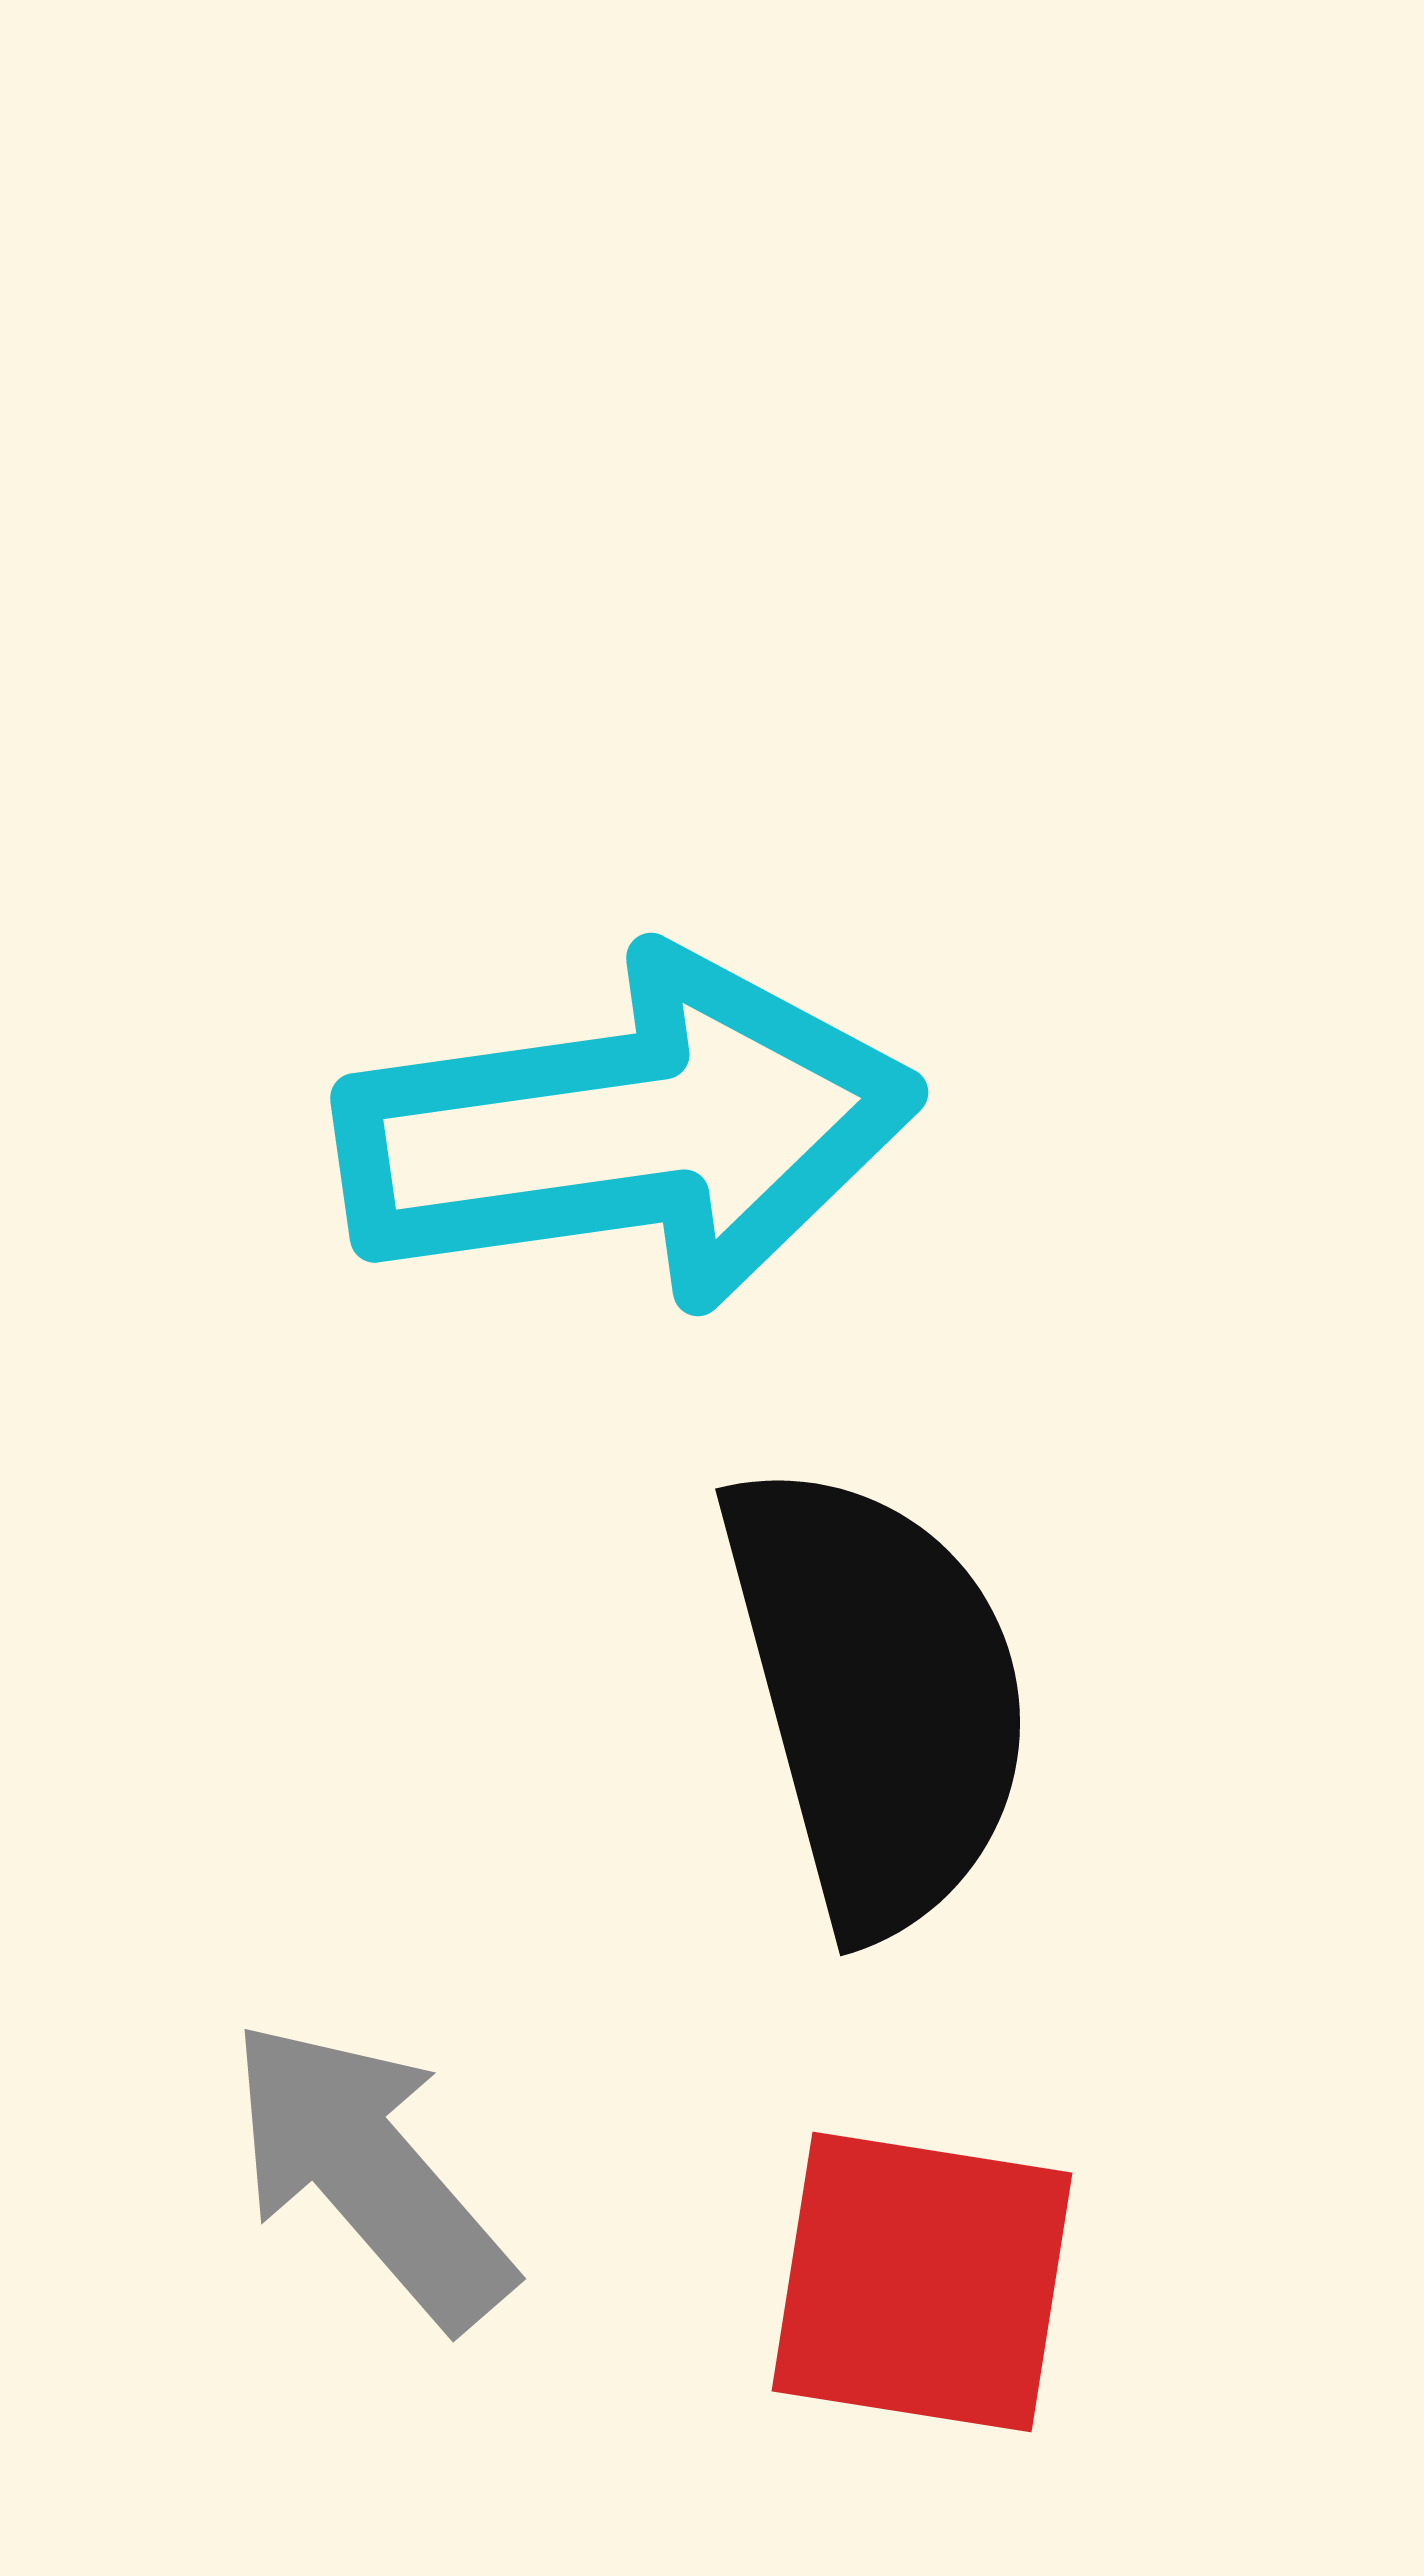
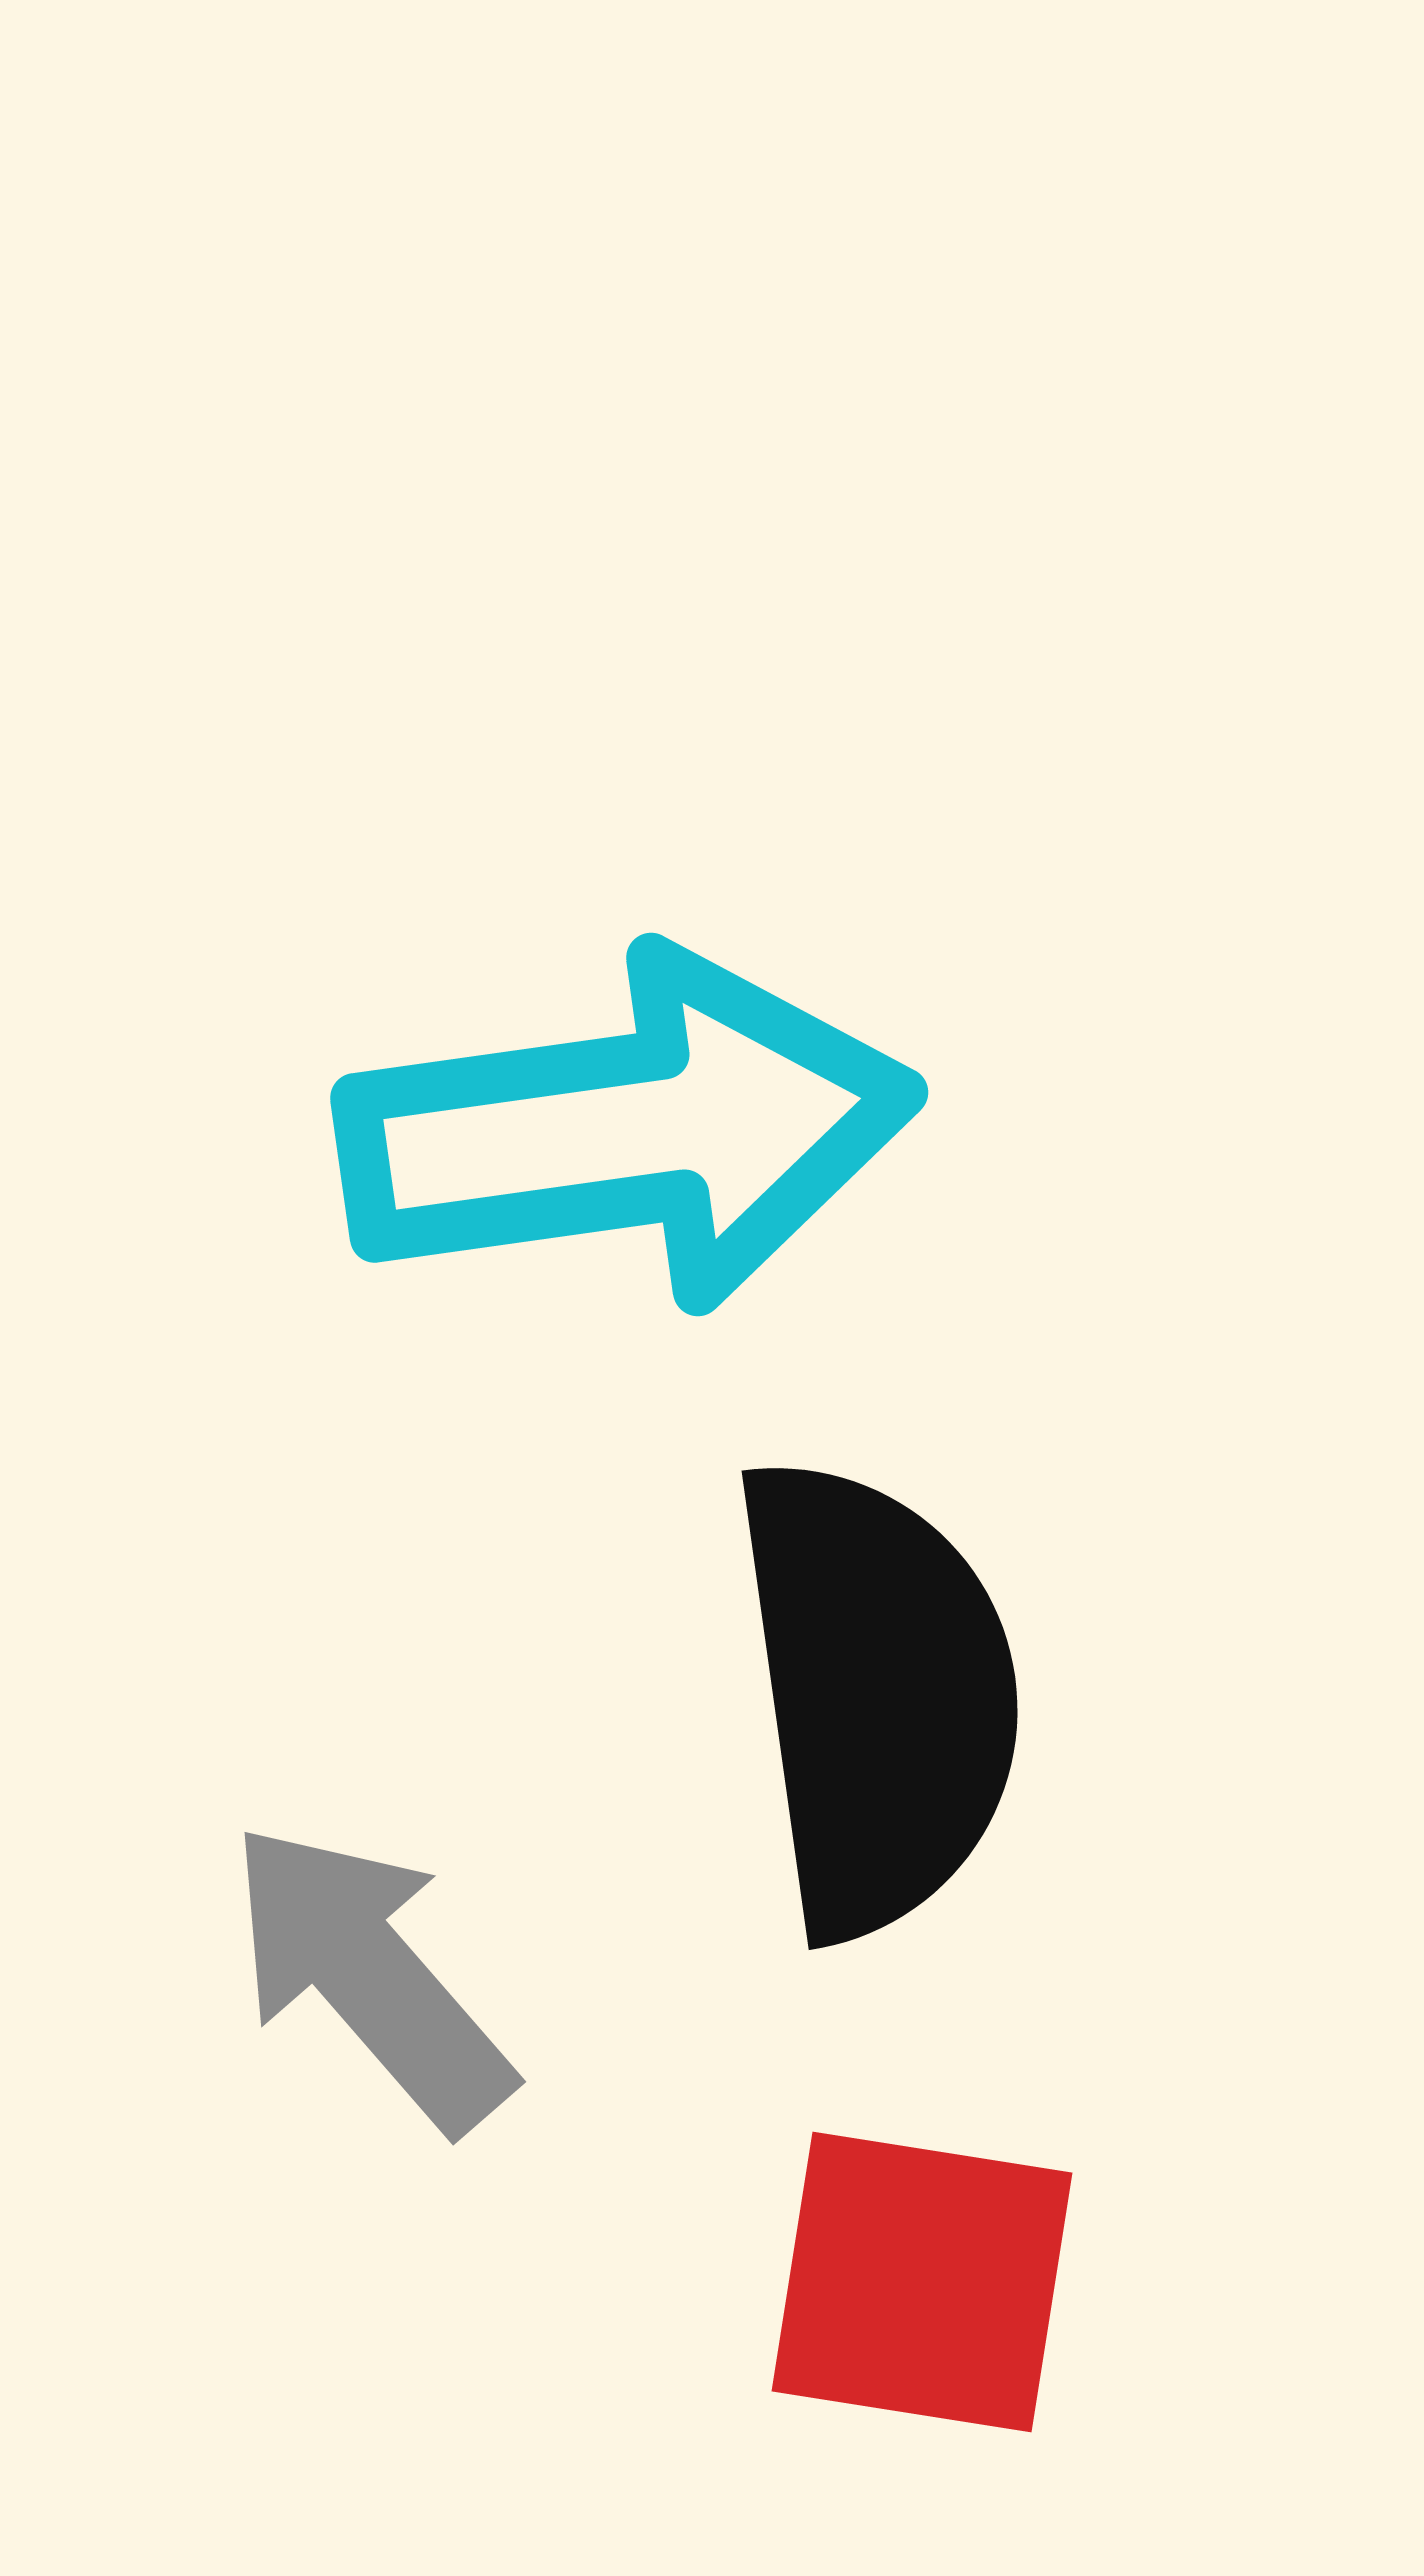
black semicircle: rotated 7 degrees clockwise
gray arrow: moved 197 px up
